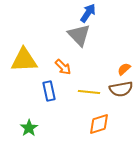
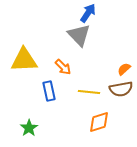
orange diamond: moved 2 px up
